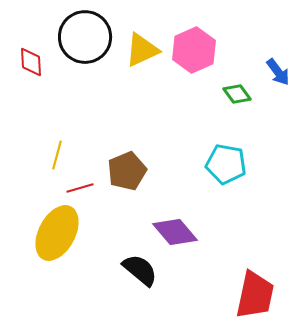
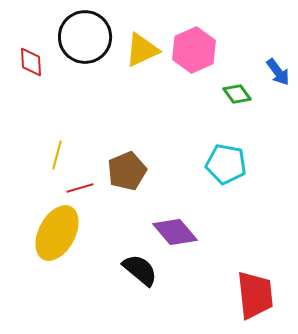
red trapezoid: rotated 18 degrees counterclockwise
